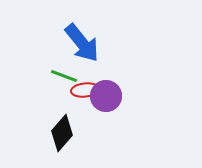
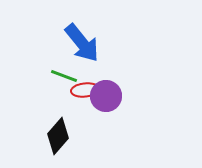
black diamond: moved 4 px left, 3 px down
